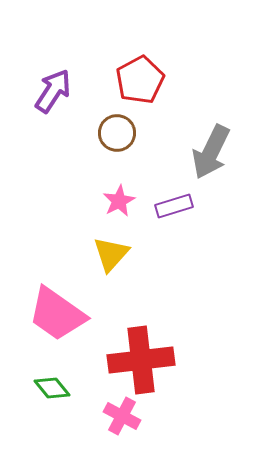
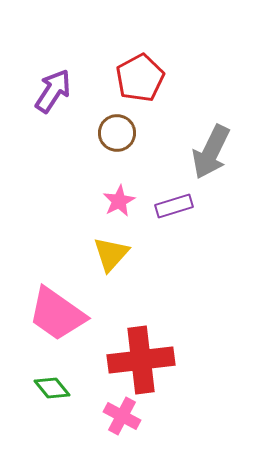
red pentagon: moved 2 px up
